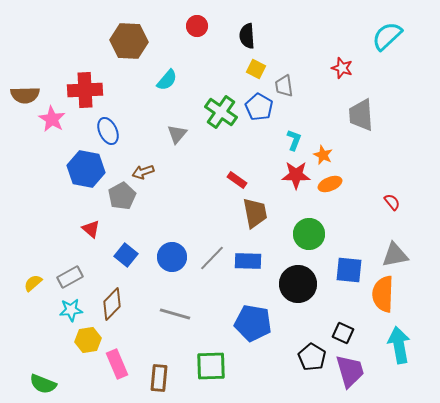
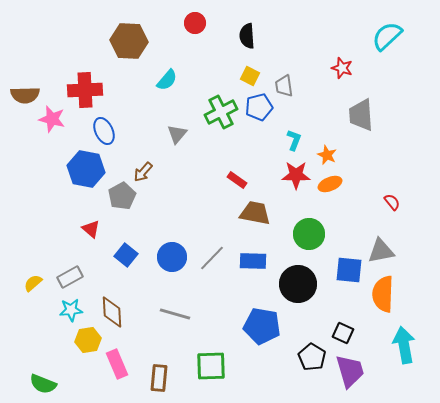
red circle at (197, 26): moved 2 px left, 3 px up
yellow square at (256, 69): moved 6 px left, 7 px down
blue pentagon at (259, 107): rotated 28 degrees clockwise
green cross at (221, 112): rotated 28 degrees clockwise
pink star at (52, 119): rotated 16 degrees counterclockwise
blue ellipse at (108, 131): moved 4 px left
orange star at (323, 155): moved 4 px right
brown arrow at (143, 172): rotated 30 degrees counterclockwise
brown trapezoid at (255, 213): rotated 68 degrees counterclockwise
gray triangle at (395, 255): moved 14 px left, 4 px up
blue rectangle at (248, 261): moved 5 px right
brown diamond at (112, 304): moved 8 px down; rotated 48 degrees counterclockwise
blue pentagon at (253, 323): moved 9 px right, 3 px down
cyan arrow at (399, 345): moved 5 px right
